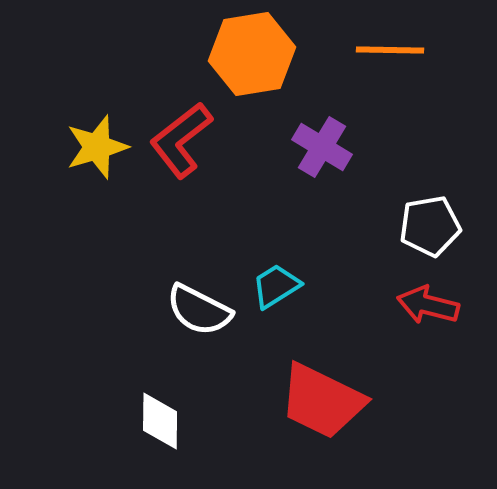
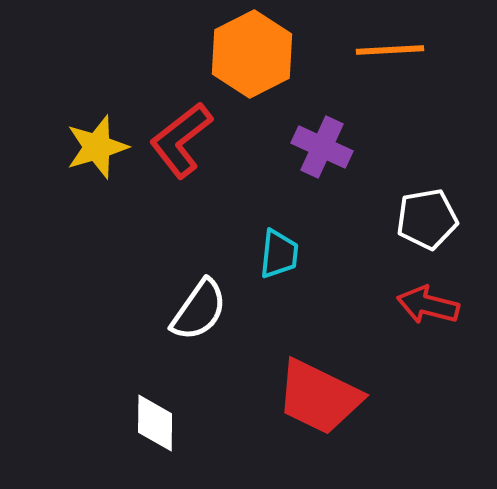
orange line: rotated 4 degrees counterclockwise
orange hexagon: rotated 18 degrees counterclockwise
purple cross: rotated 6 degrees counterclockwise
white pentagon: moved 3 px left, 7 px up
cyan trapezoid: moved 3 px right, 32 px up; rotated 128 degrees clockwise
white semicircle: rotated 82 degrees counterclockwise
red trapezoid: moved 3 px left, 4 px up
white diamond: moved 5 px left, 2 px down
